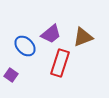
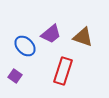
brown triangle: rotated 40 degrees clockwise
red rectangle: moved 3 px right, 8 px down
purple square: moved 4 px right, 1 px down
